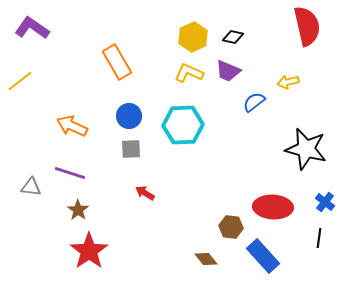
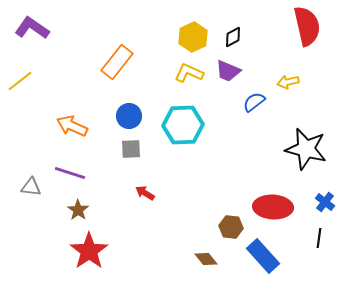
black diamond: rotated 40 degrees counterclockwise
orange rectangle: rotated 68 degrees clockwise
